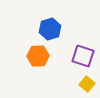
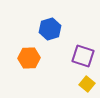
orange hexagon: moved 9 px left, 2 px down
